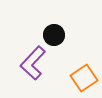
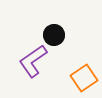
purple L-shape: moved 2 px up; rotated 12 degrees clockwise
